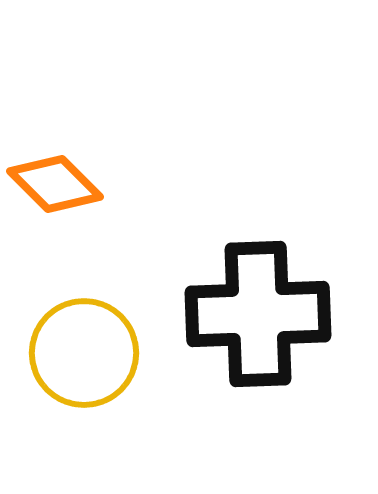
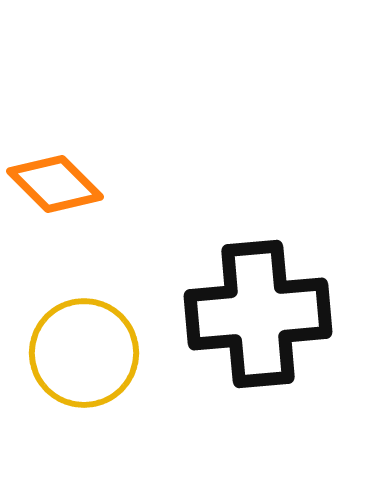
black cross: rotated 3 degrees counterclockwise
